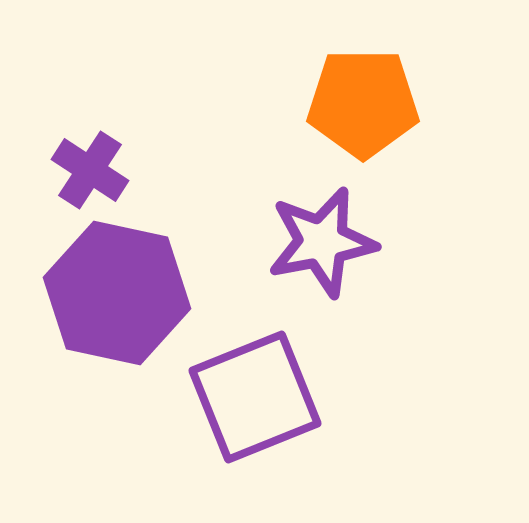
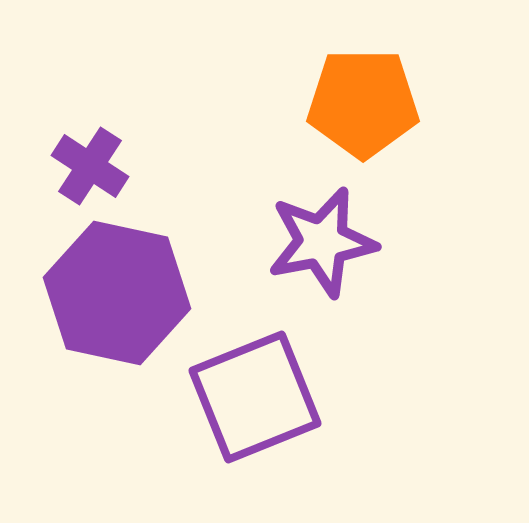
purple cross: moved 4 px up
